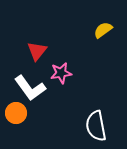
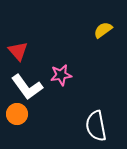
red triangle: moved 19 px left; rotated 20 degrees counterclockwise
pink star: moved 2 px down
white L-shape: moved 3 px left, 1 px up
orange circle: moved 1 px right, 1 px down
